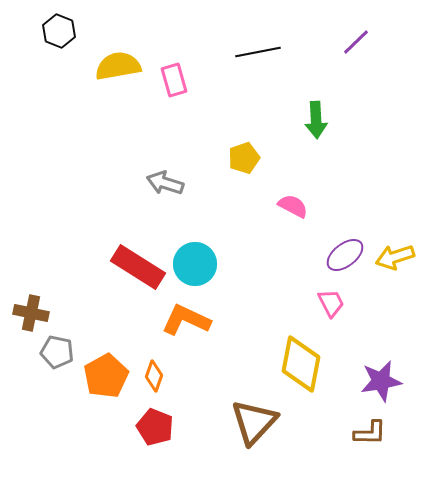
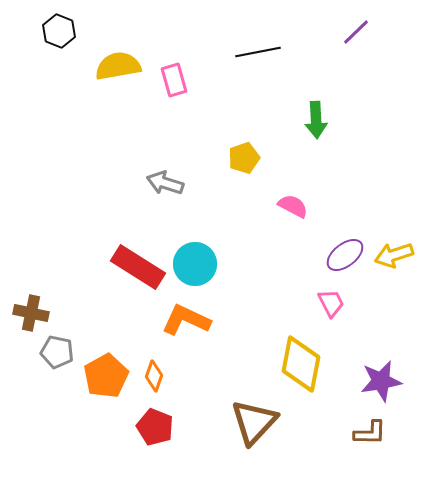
purple line: moved 10 px up
yellow arrow: moved 1 px left, 2 px up
